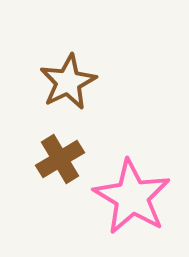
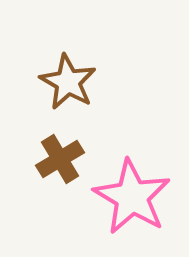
brown star: rotated 16 degrees counterclockwise
